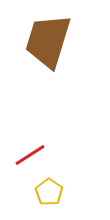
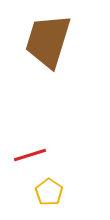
red line: rotated 16 degrees clockwise
